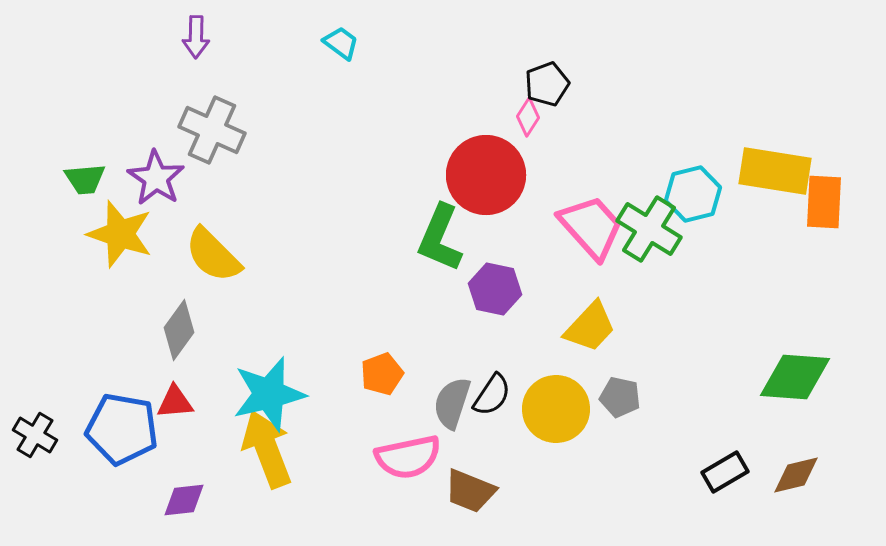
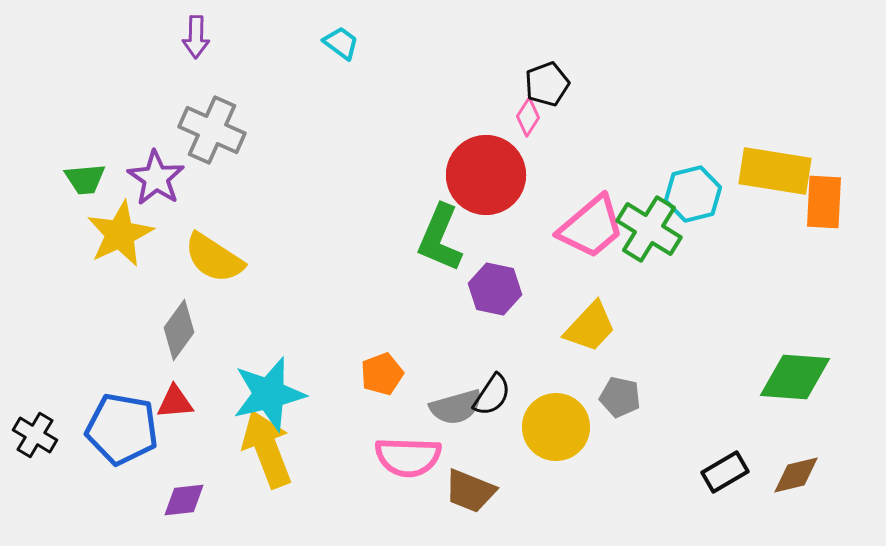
pink trapezoid: rotated 92 degrees clockwise
yellow star: rotated 28 degrees clockwise
yellow semicircle: moved 1 px right, 3 px down; rotated 12 degrees counterclockwise
gray semicircle: moved 4 px right, 4 px down; rotated 124 degrees counterclockwise
yellow circle: moved 18 px down
pink semicircle: rotated 14 degrees clockwise
